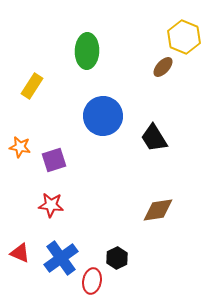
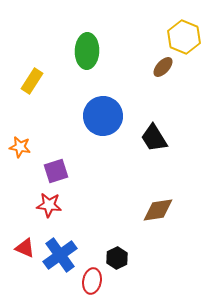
yellow rectangle: moved 5 px up
purple square: moved 2 px right, 11 px down
red star: moved 2 px left
red triangle: moved 5 px right, 5 px up
blue cross: moved 1 px left, 3 px up
